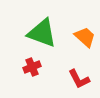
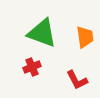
orange trapezoid: rotated 40 degrees clockwise
red L-shape: moved 2 px left, 1 px down
